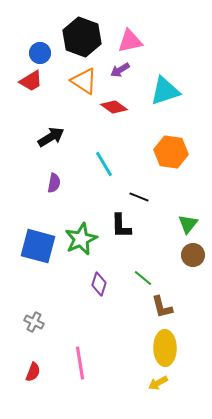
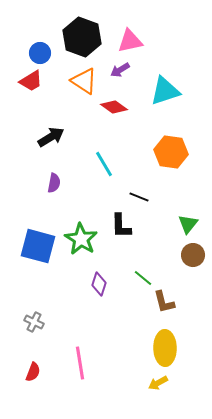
green star: rotated 16 degrees counterclockwise
brown L-shape: moved 2 px right, 5 px up
